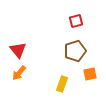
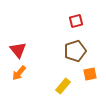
yellow rectangle: moved 1 px right, 2 px down; rotated 21 degrees clockwise
